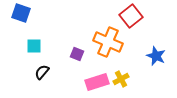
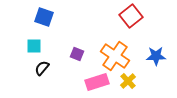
blue square: moved 23 px right, 4 px down
orange cross: moved 7 px right, 14 px down; rotated 12 degrees clockwise
blue star: rotated 24 degrees counterclockwise
black semicircle: moved 4 px up
yellow cross: moved 7 px right, 2 px down; rotated 14 degrees counterclockwise
